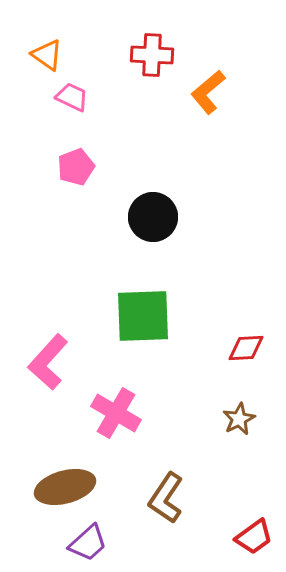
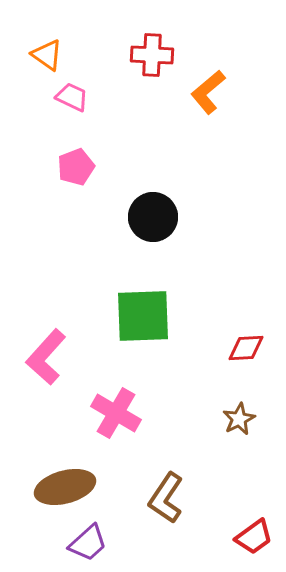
pink L-shape: moved 2 px left, 5 px up
